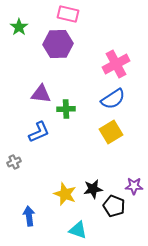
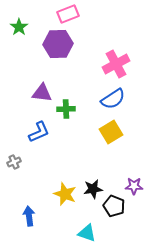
pink rectangle: rotated 35 degrees counterclockwise
purple triangle: moved 1 px right, 1 px up
cyan triangle: moved 9 px right, 3 px down
